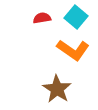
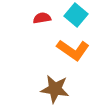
cyan square: moved 2 px up
brown star: moved 2 px left; rotated 24 degrees counterclockwise
